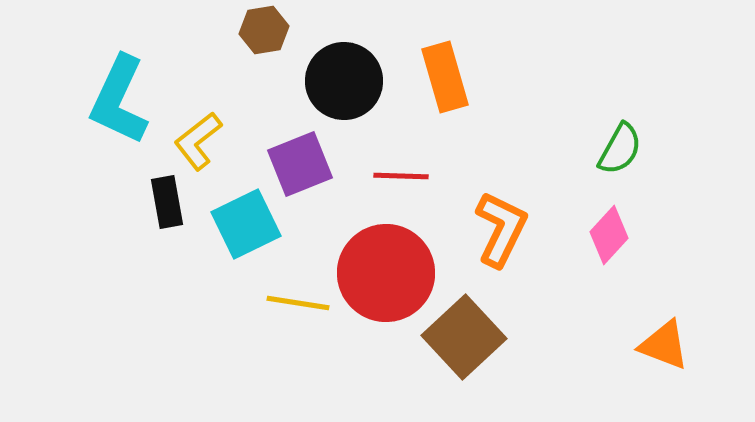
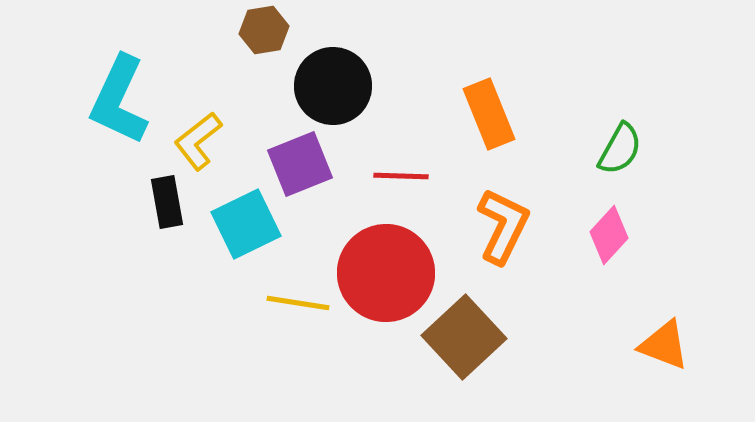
orange rectangle: moved 44 px right, 37 px down; rotated 6 degrees counterclockwise
black circle: moved 11 px left, 5 px down
orange L-shape: moved 2 px right, 3 px up
